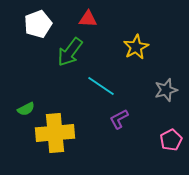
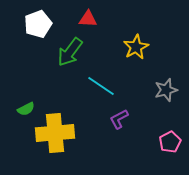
pink pentagon: moved 1 px left, 2 px down
